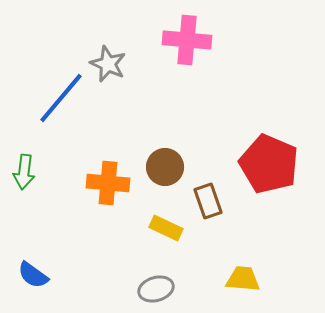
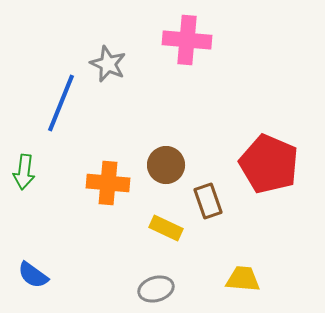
blue line: moved 5 px down; rotated 18 degrees counterclockwise
brown circle: moved 1 px right, 2 px up
